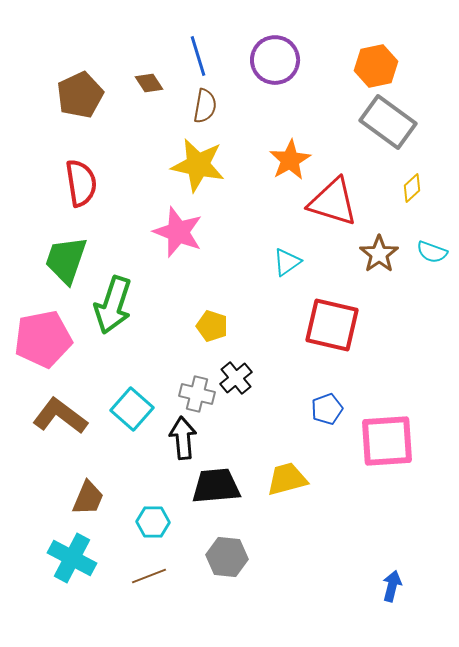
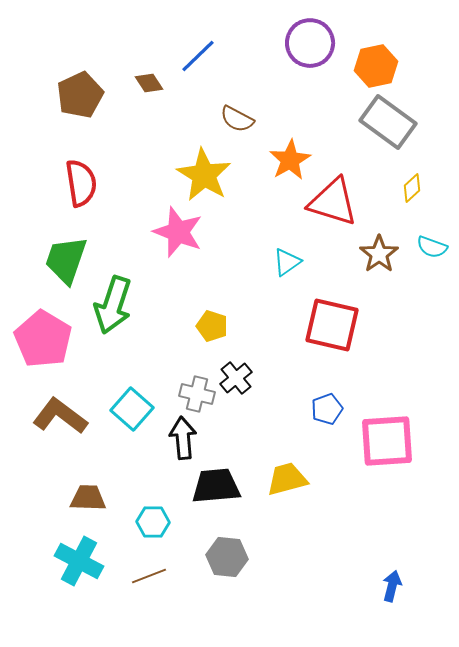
blue line: rotated 63 degrees clockwise
purple circle: moved 35 px right, 17 px up
brown semicircle: moved 32 px right, 13 px down; rotated 108 degrees clockwise
yellow star: moved 6 px right, 10 px down; rotated 20 degrees clockwise
cyan semicircle: moved 5 px up
pink pentagon: rotated 30 degrees counterclockwise
brown trapezoid: rotated 111 degrees counterclockwise
cyan cross: moved 7 px right, 3 px down
